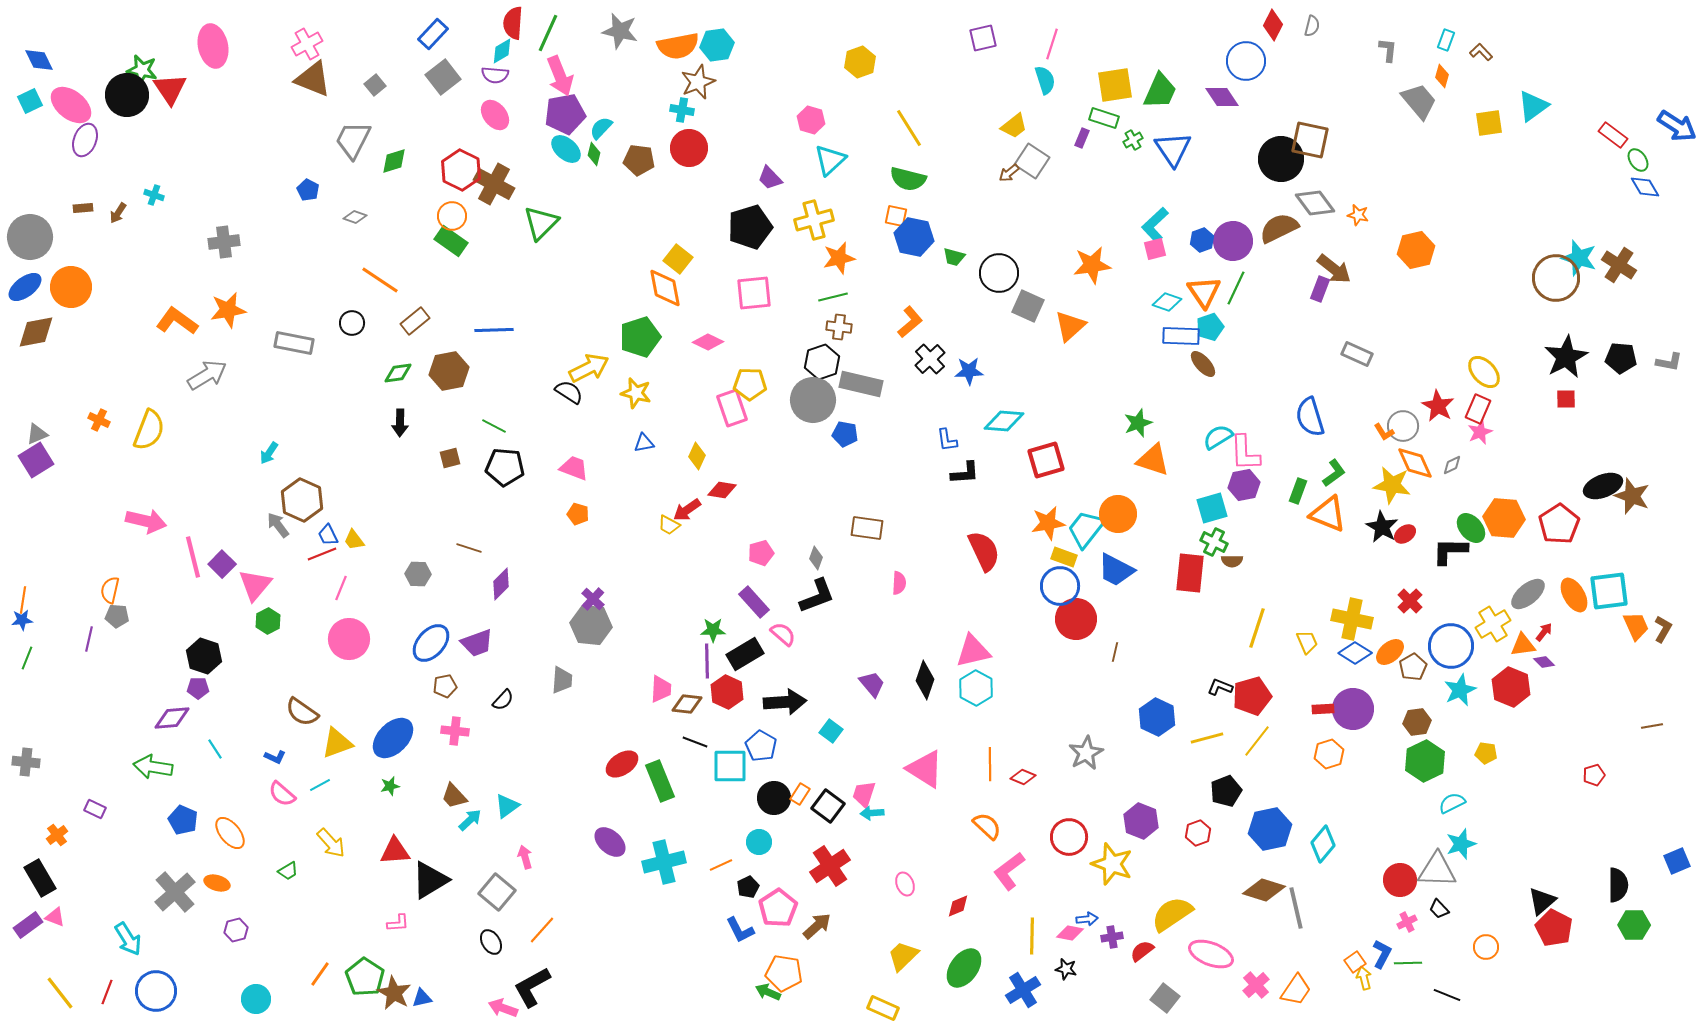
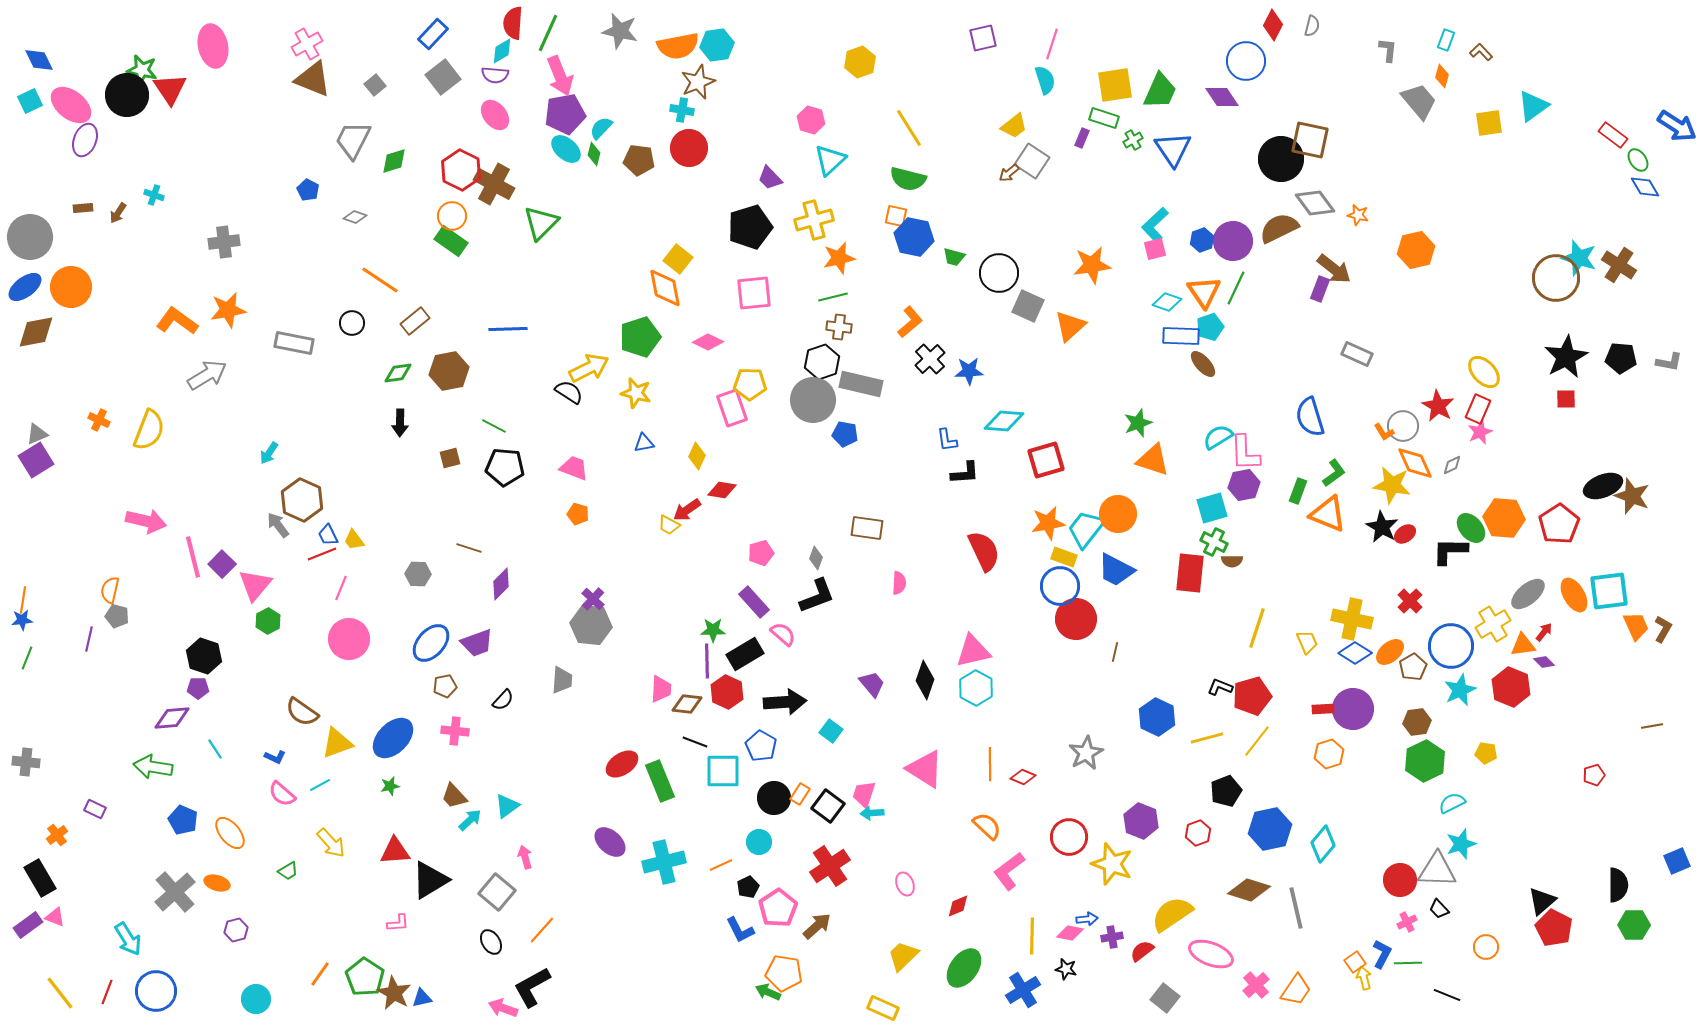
blue line at (494, 330): moved 14 px right, 1 px up
gray pentagon at (117, 616): rotated 10 degrees clockwise
cyan square at (730, 766): moved 7 px left, 5 px down
brown diamond at (1264, 890): moved 15 px left
